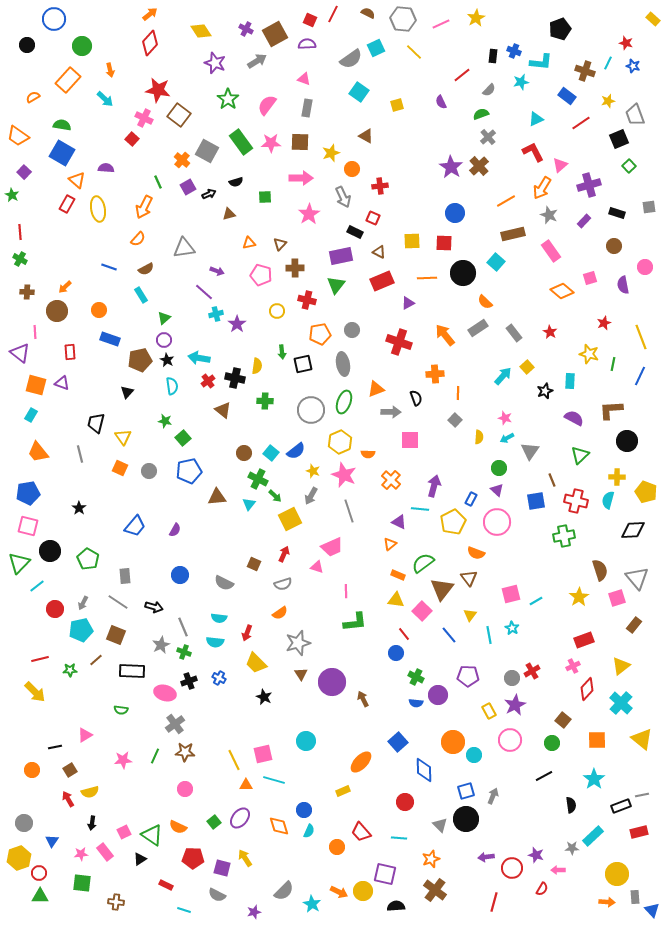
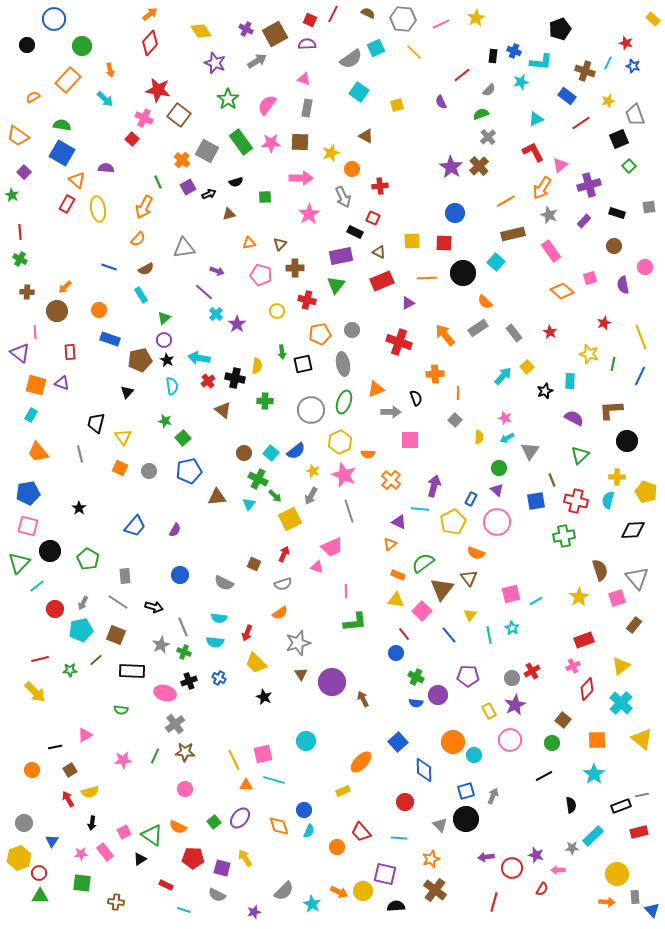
cyan cross at (216, 314): rotated 32 degrees counterclockwise
cyan star at (594, 779): moved 5 px up
